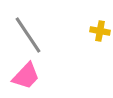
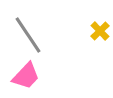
yellow cross: rotated 36 degrees clockwise
